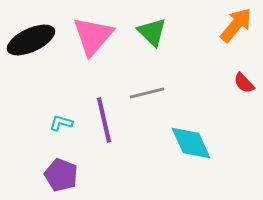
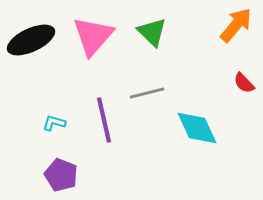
cyan L-shape: moved 7 px left
cyan diamond: moved 6 px right, 15 px up
